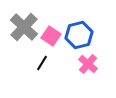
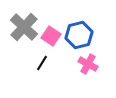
pink cross: rotated 12 degrees counterclockwise
